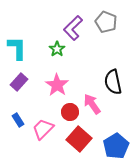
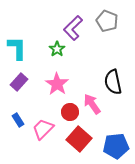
gray pentagon: moved 1 px right, 1 px up
pink star: moved 1 px up
blue pentagon: rotated 25 degrees clockwise
